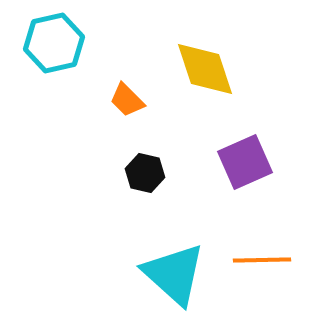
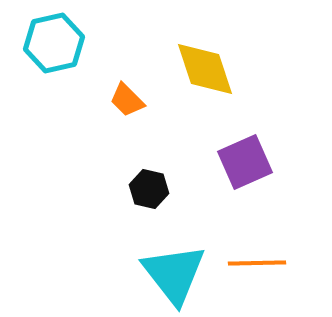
black hexagon: moved 4 px right, 16 px down
orange line: moved 5 px left, 3 px down
cyan triangle: rotated 10 degrees clockwise
